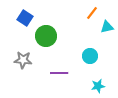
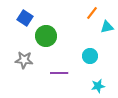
gray star: moved 1 px right
